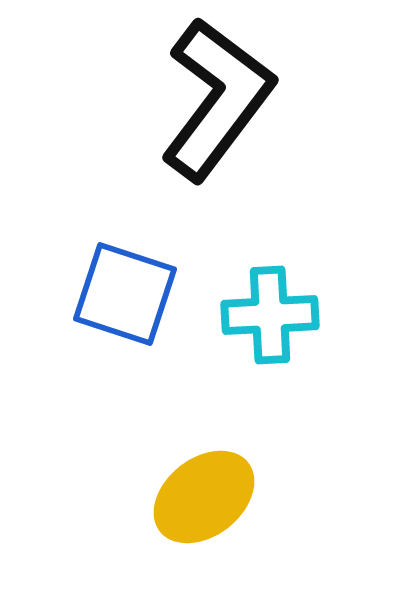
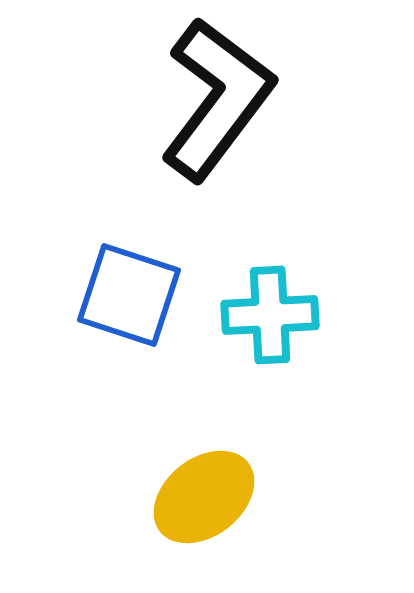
blue square: moved 4 px right, 1 px down
